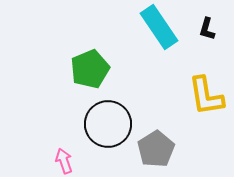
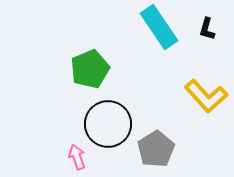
yellow L-shape: rotated 33 degrees counterclockwise
pink arrow: moved 13 px right, 4 px up
